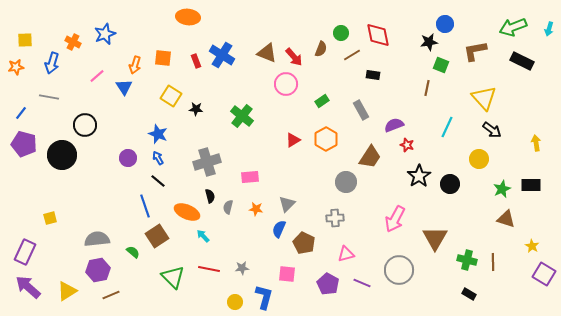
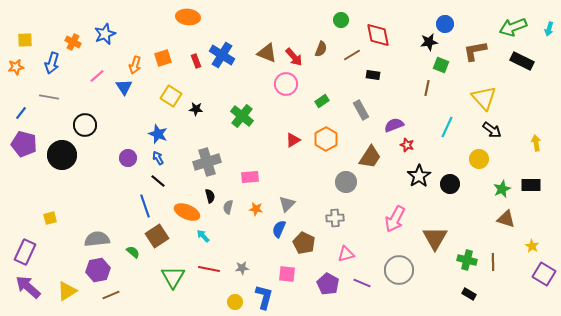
green circle at (341, 33): moved 13 px up
orange square at (163, 58): rotated 24 degrees counterclockwise
green triangle at (173, 277): rotated 15 degrees clockwise
